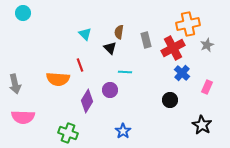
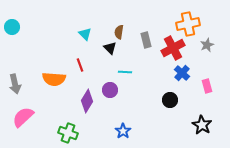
cyan circle: moved 11 px left, 14 px down
orange semicircle: moved 4 px left
pink rectangle: moved 1 px up; rotated 40 degrees counterclockwise
pink semicircle: rotated 135 degrees clockwise
